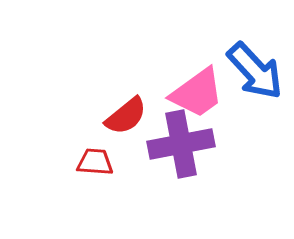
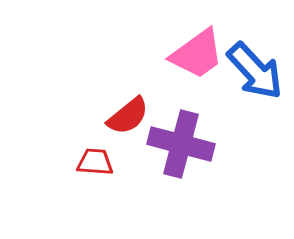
pink trapezoid: moved 39 px up
red semicircle: moved 2 px right
purple cross: rotated 26 degrees clockwise
